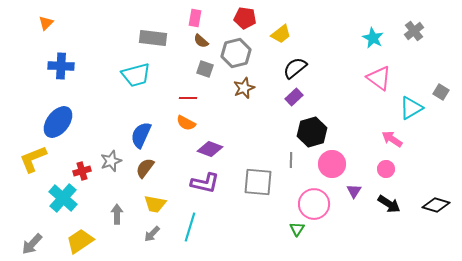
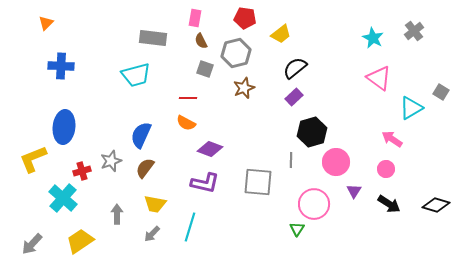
brown semicircle at (201, 41): rotated 21 degrees clockwise
blue ellipse at (58, 122): moved 6 px right, 5 px down; rotated 32 degrees counterclockwise
pink circle at (332, 164): moved 4 px right, 2 px up
